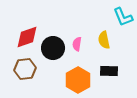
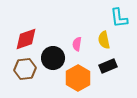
cyan L-shape: moved 4 px left, 1 px down; rotated 15 degrees clockwise
red diamond: moved 1 px left, 2 px down
black circle: moved 10 px down
black rectangle: moved 1 px left, 5 px up; rotated 24 degrees counterclockwise
orange hexagon: moved 2 px up
